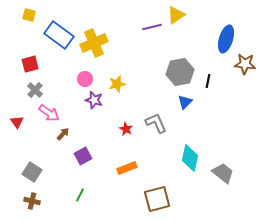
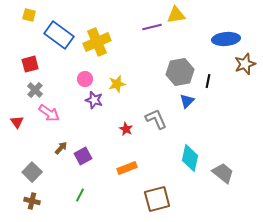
yellow triangle: rotated 24 degrees clockwise
blue ellipse: rotated 68 degrees clockwise
yellow cross: moved 3 px right, 1 px up
brown star: rotated 25 degrees counterclockwise
blue triangle: moved 2 px right, 1 px up
gray L-shape: moved 4 px up
brown arrow: moved 2 px left, 14 px down
gray square: rotated 12 degrees clockwise
